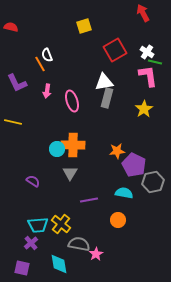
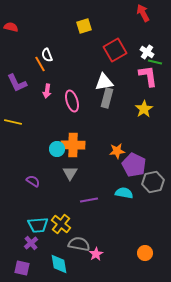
orange circle: moved 27 px right, 33 px down
